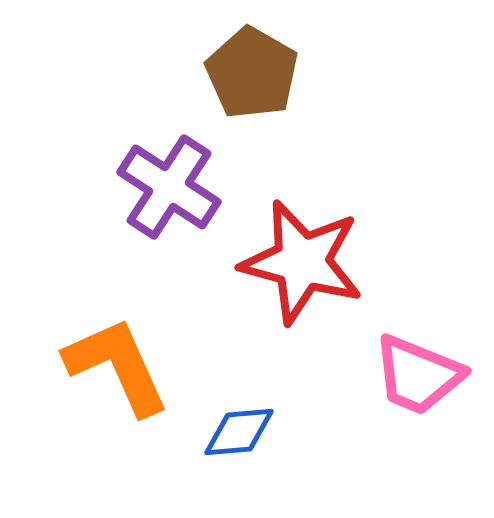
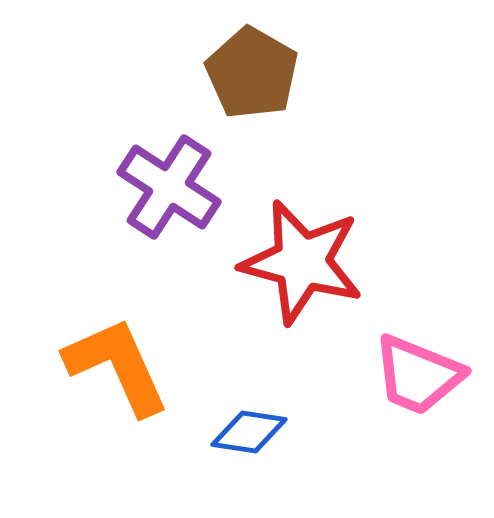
blue diamond: moved 10 px right; rotated 14 degrees clockwise
